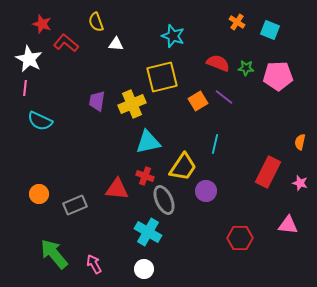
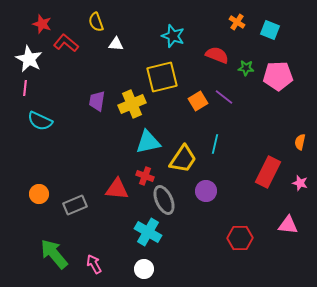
red semicircle: moved 1 px left, 8 px up
yellow trapezoid: moved 8 px up
